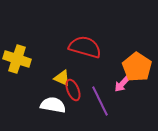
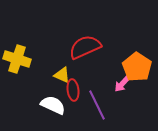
red semicircle: rotated 40 degrees counterclockwise
yellow triangle: moved 3 px up
red ellipse: rotated 15 degrees clockwise
purple line: moved 3 px left, 4 px down
white semicircle: rotated 15 degrees clockwise
